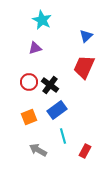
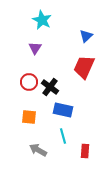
purple triangle: rotated 40 degrees counterclockwise
black cross: moved 2 px down
blue rectangle: moved 6 px right; rotated 48 degrees clockwise
orange square: rotated 28 degrees clockwise
red rectangle: rotated 24 degrees counterclockwise
